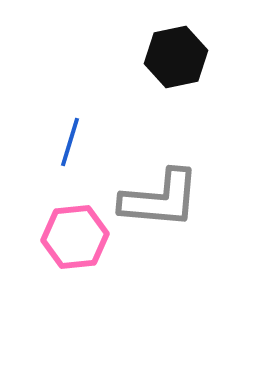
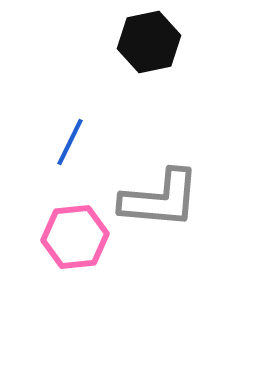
black hexagon: moved 27 px left, 15 px up
blue line: rotated 9 degrees clockwise
